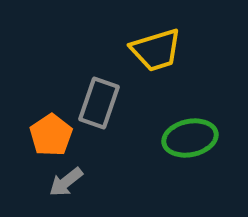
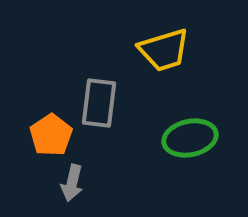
yellow trapezoid: moved 8 px right
gray rectangle: rotated 12 degrees counterclockwise
gray arrow: moved 6 px right, 1 px down; rotated 39 degrees counterclockwise
